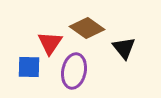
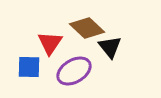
brown diamond: rotated 8 degrees clockwise
black triangle: moved 14 px left, 1 px up
purple ellipse: rotated 48 degrees clockwise
